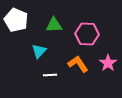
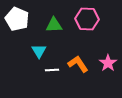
white pentagon: moved 1 px right, 1 px up
pink hexagon: moved 15 px up
cyan triangle: rotated 14 degrees counterclockwise
white line: moved 2 px right, 5 px up
